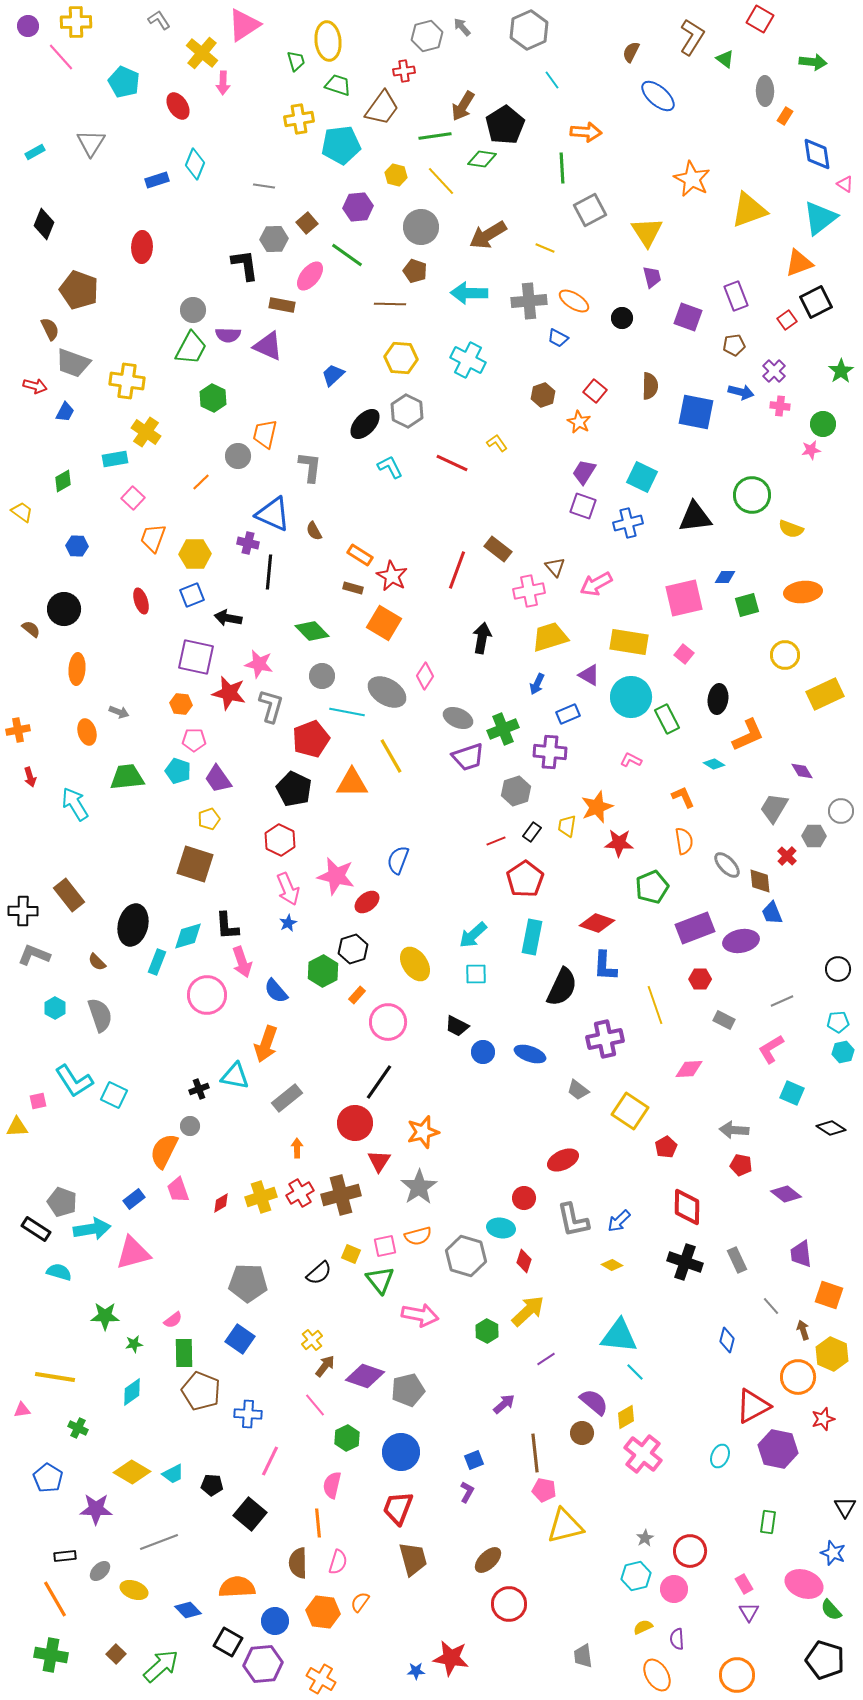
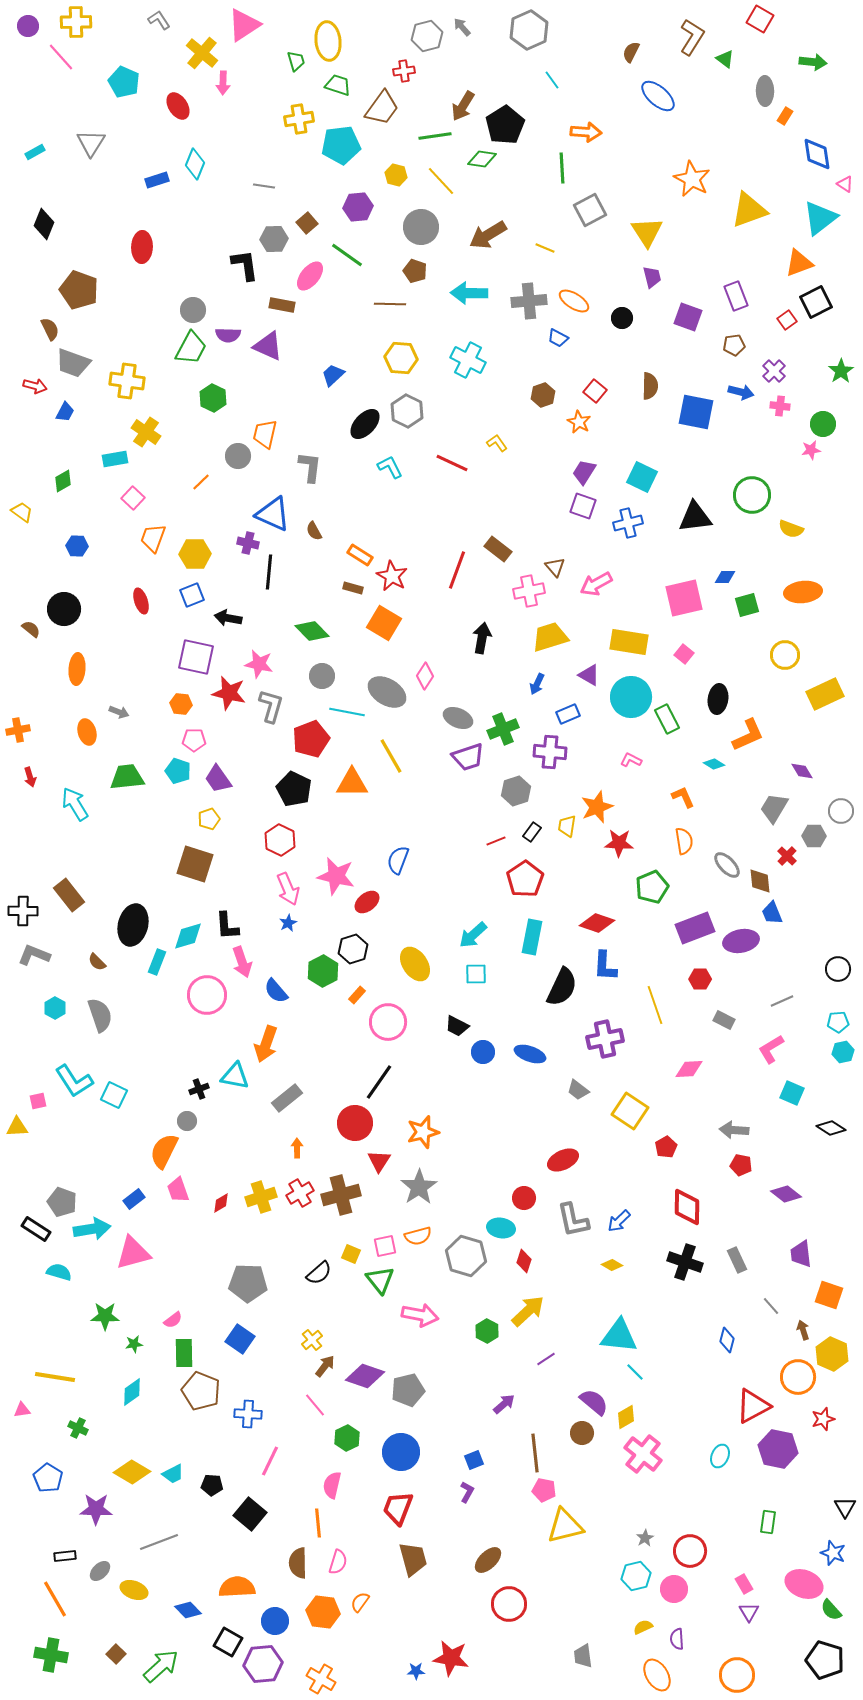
gray circle at (190, 1126): moved 3 px left, 5 px up
